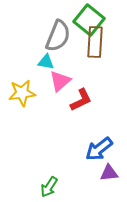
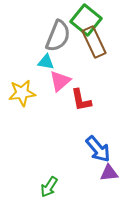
green square: moved 3 px left
brown rectangle: moved 1 px left; rotated 28 degrees counterclockwise
red L-shape: rotated 105 degrees clockwise
blue arrow: moved 1 px left; rotated 92 degrees counterclockwise
